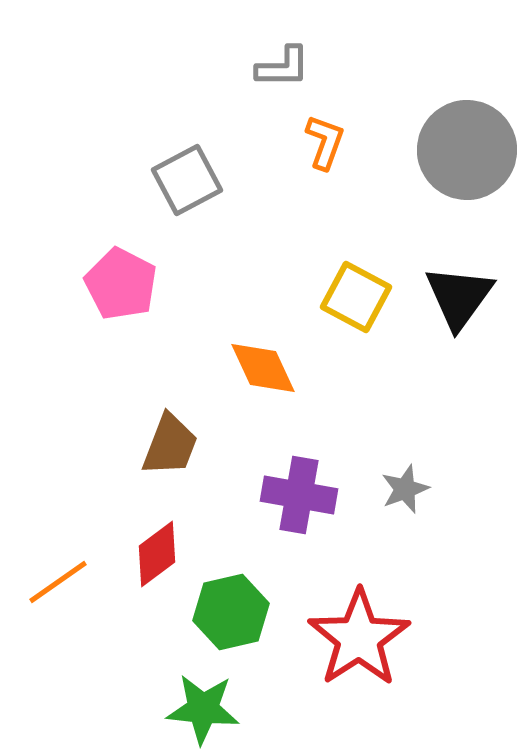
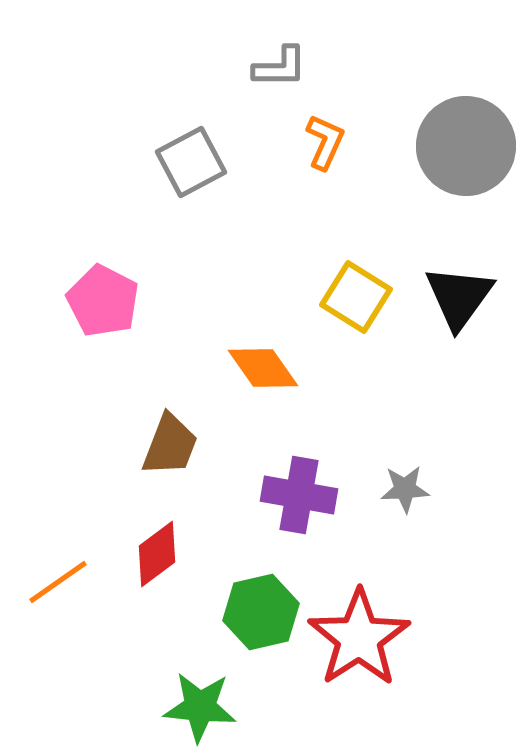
gray L-shape: moved 3 px left
orange L-shape: rotated 4 degrees clockwise
gray circle: moved 1 px left, 4 px up
gray square: moved 4 px right, 18 px up
pink pentagon: moved 18 px left, 17 px down
yellow square: rotated 4 degrees clockwise
orange diamond: rotated 10 degrees counterclockwise
gray star: rotated 18 degrees clockwise
green hexagon: moved 30 px right
green star: moved 3 px left, 2 px up
